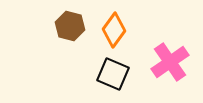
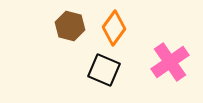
orange diamond: moved 2 px up
black square: moved 9 px left, 4 px up
